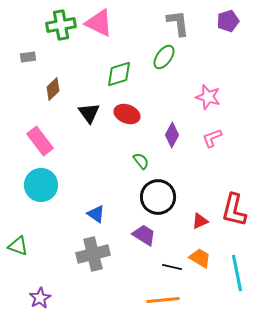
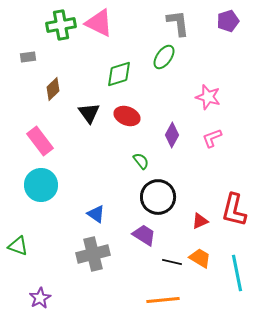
red ellipse: moved 2 px down
black line: moved 5 px up
